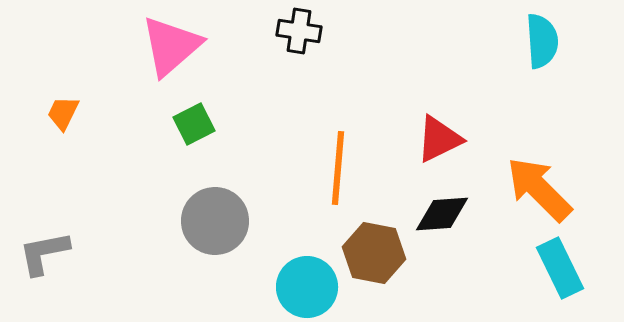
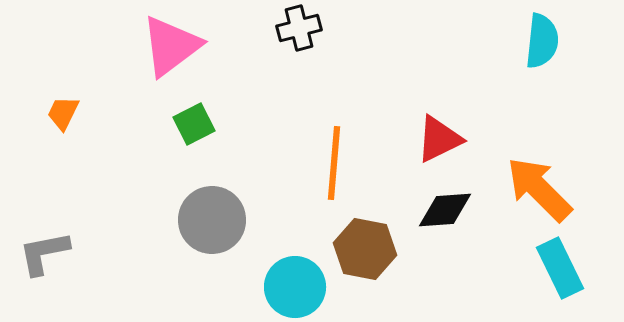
black cross: moved 3 px up; rotated 24 degrees counterclockwise
cyan semicircle: rotated 10 degrees clockwise
pink triangle: rotated 4 degrees clockwise
orange line: moved 4 px left, 5 px up
black diamond: moved 3 px right, 4 px up
gray circle: moved 3 px left, 1 px up
brown hexagon: moved 9 px left, 4 px up
cyan circle: moved 12 px left
